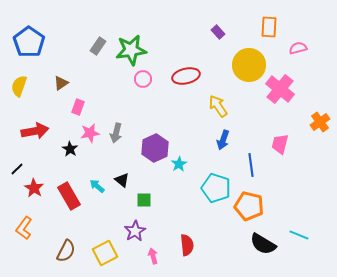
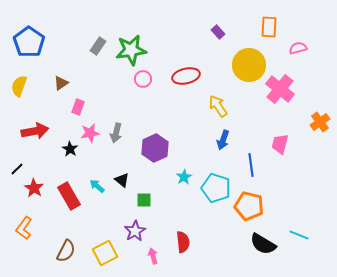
cyan star: moved 5 px right, 13 px down
red semicircle: moved 4 px left, 3 px up
